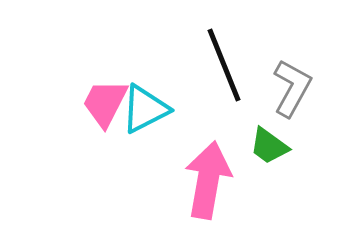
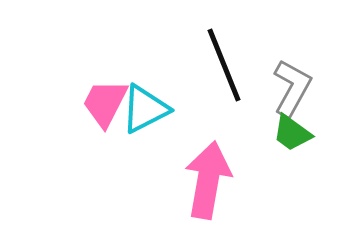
green trapezoid: moved 23 px right, 13 px up
